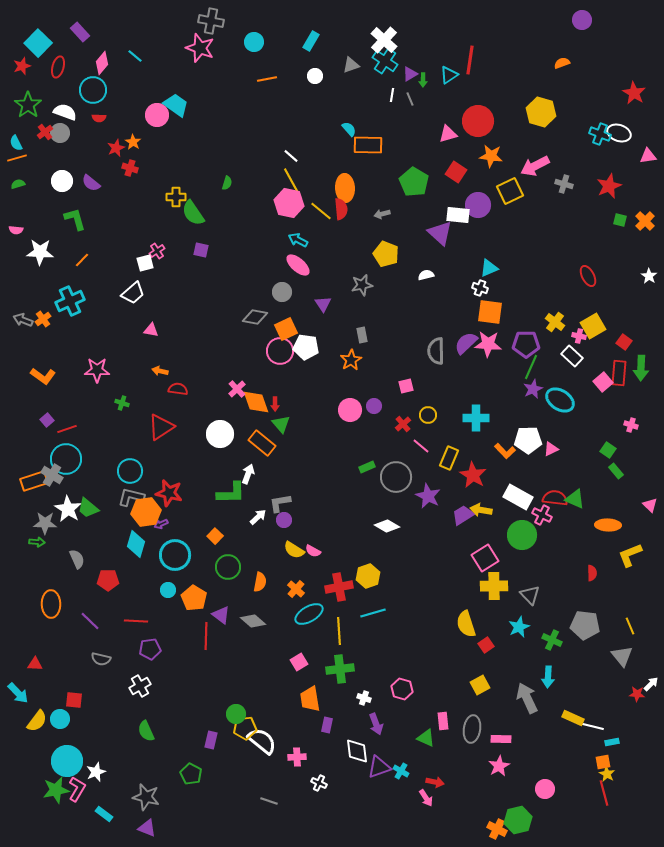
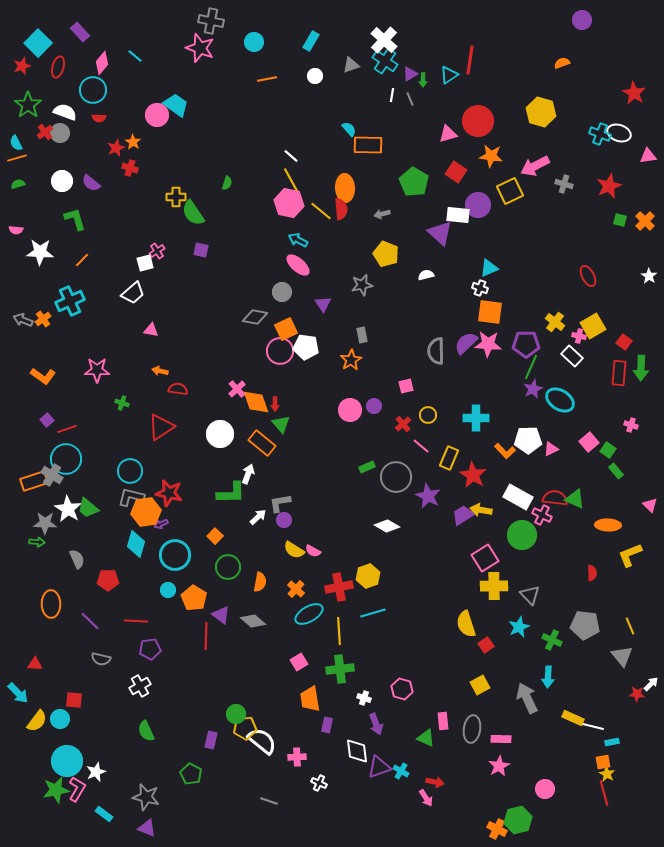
pink square at (603, 382): moved 14 px left, 60 px down
